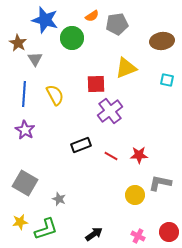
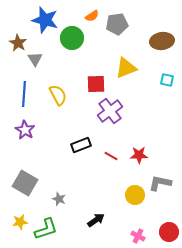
yellow semicircle: moved 3 px right
black arrow: moved 2 px right, 14 px up
